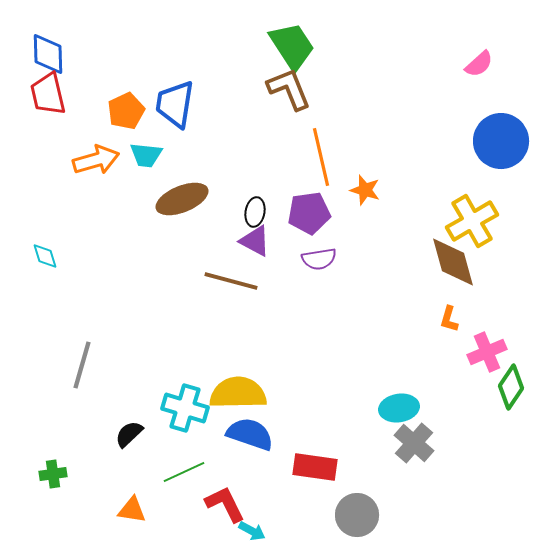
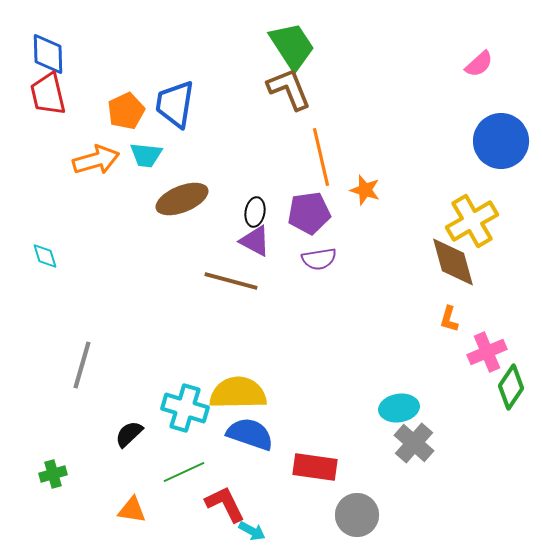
green cross: rotated 8 degrees counterclockwise
